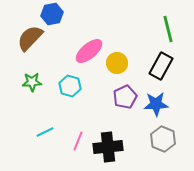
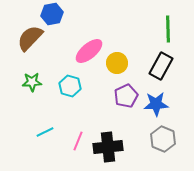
green line: rotated 12 degrees clockwise
purple pentagon: moved 1 px right, 1 px up
